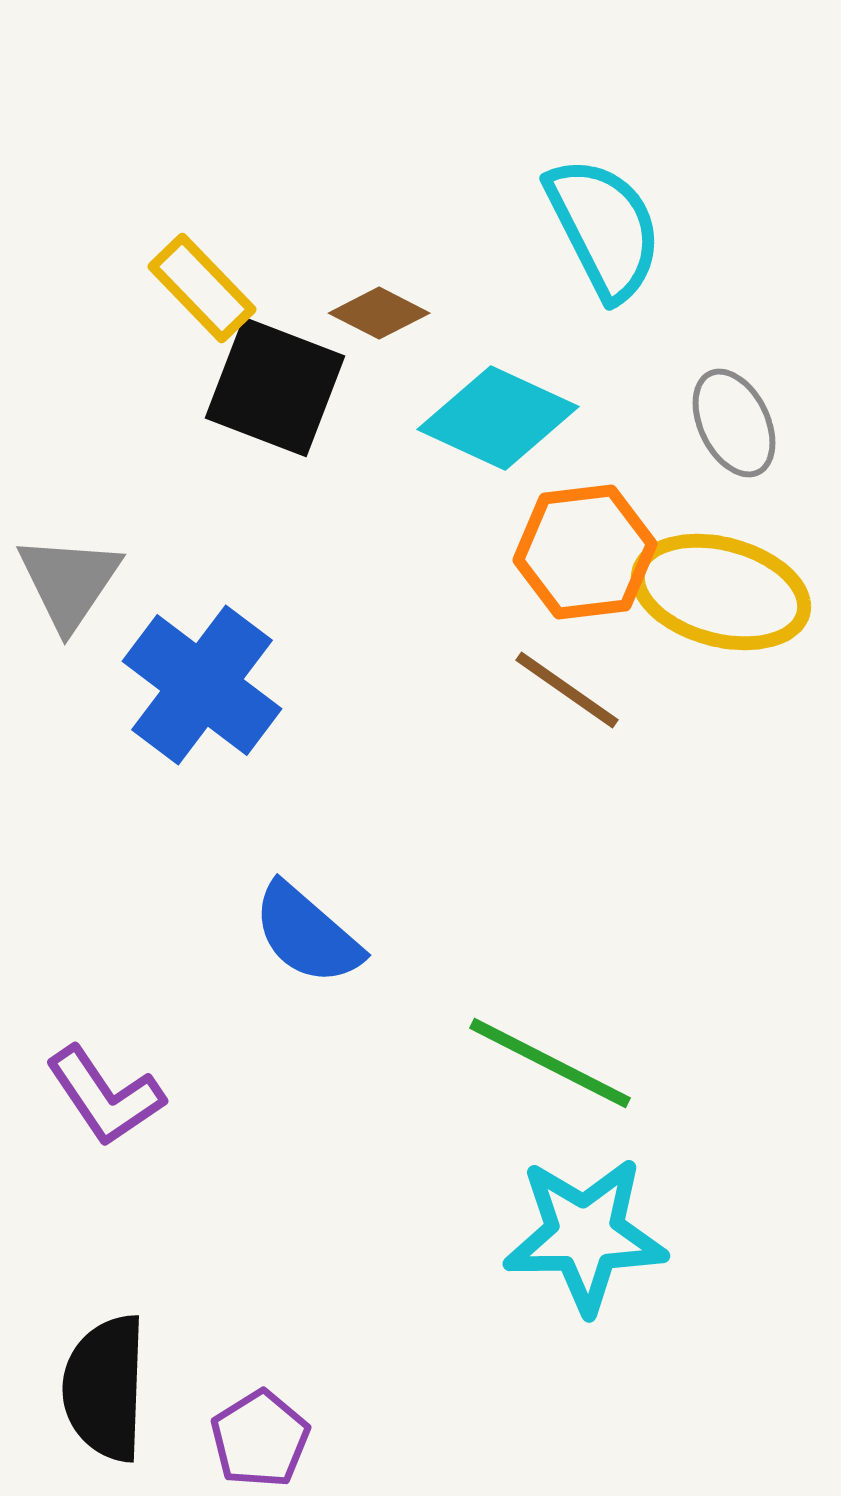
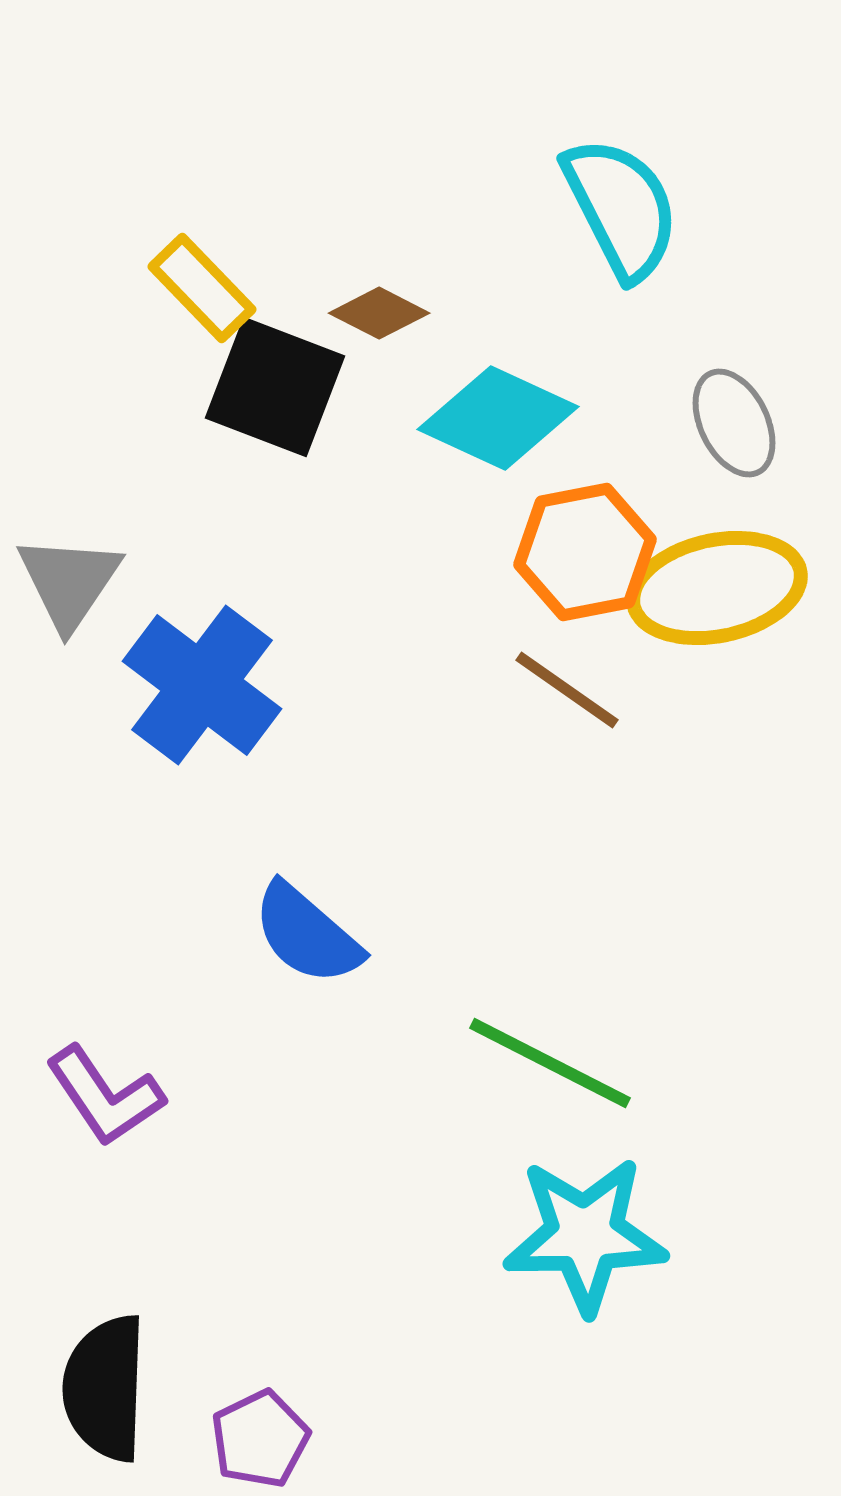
cyan semicircle: moved 17 px right, 20 px up
orange hexagon: rotated 4 degrees counterclockwise
yellow ellipse: moved 4 px left, 4 px up; rotated 27 degrees counterclockwise
purple pentagon: rotated 6 degrees clockwise
